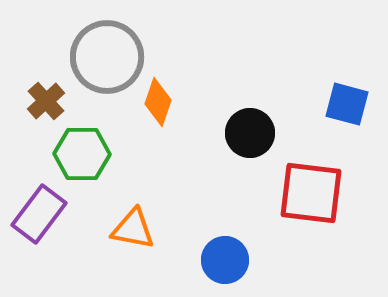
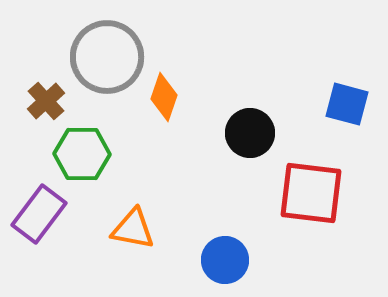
orange diamond: moved 6 px right, 5 px up
